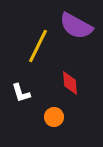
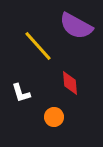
yellow line: rotated 68 degrees counterclockwise
